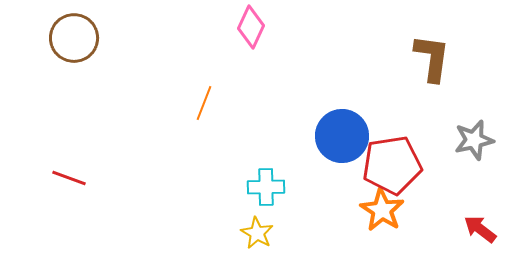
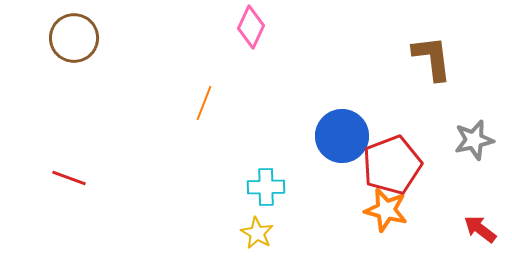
brown L-shape: rotated 15 degrees counterclockwise
red pentagon: rotated 12 degrees counterclockwise
orange star: moved 4 px right; rotated 18 degrees counterclockwise
